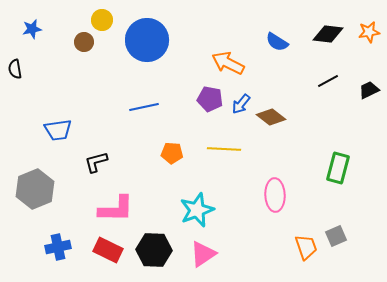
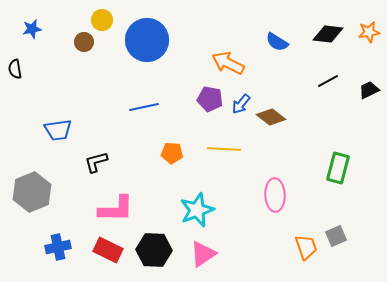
gray hexagon: moved 3 px left, 3 px down
